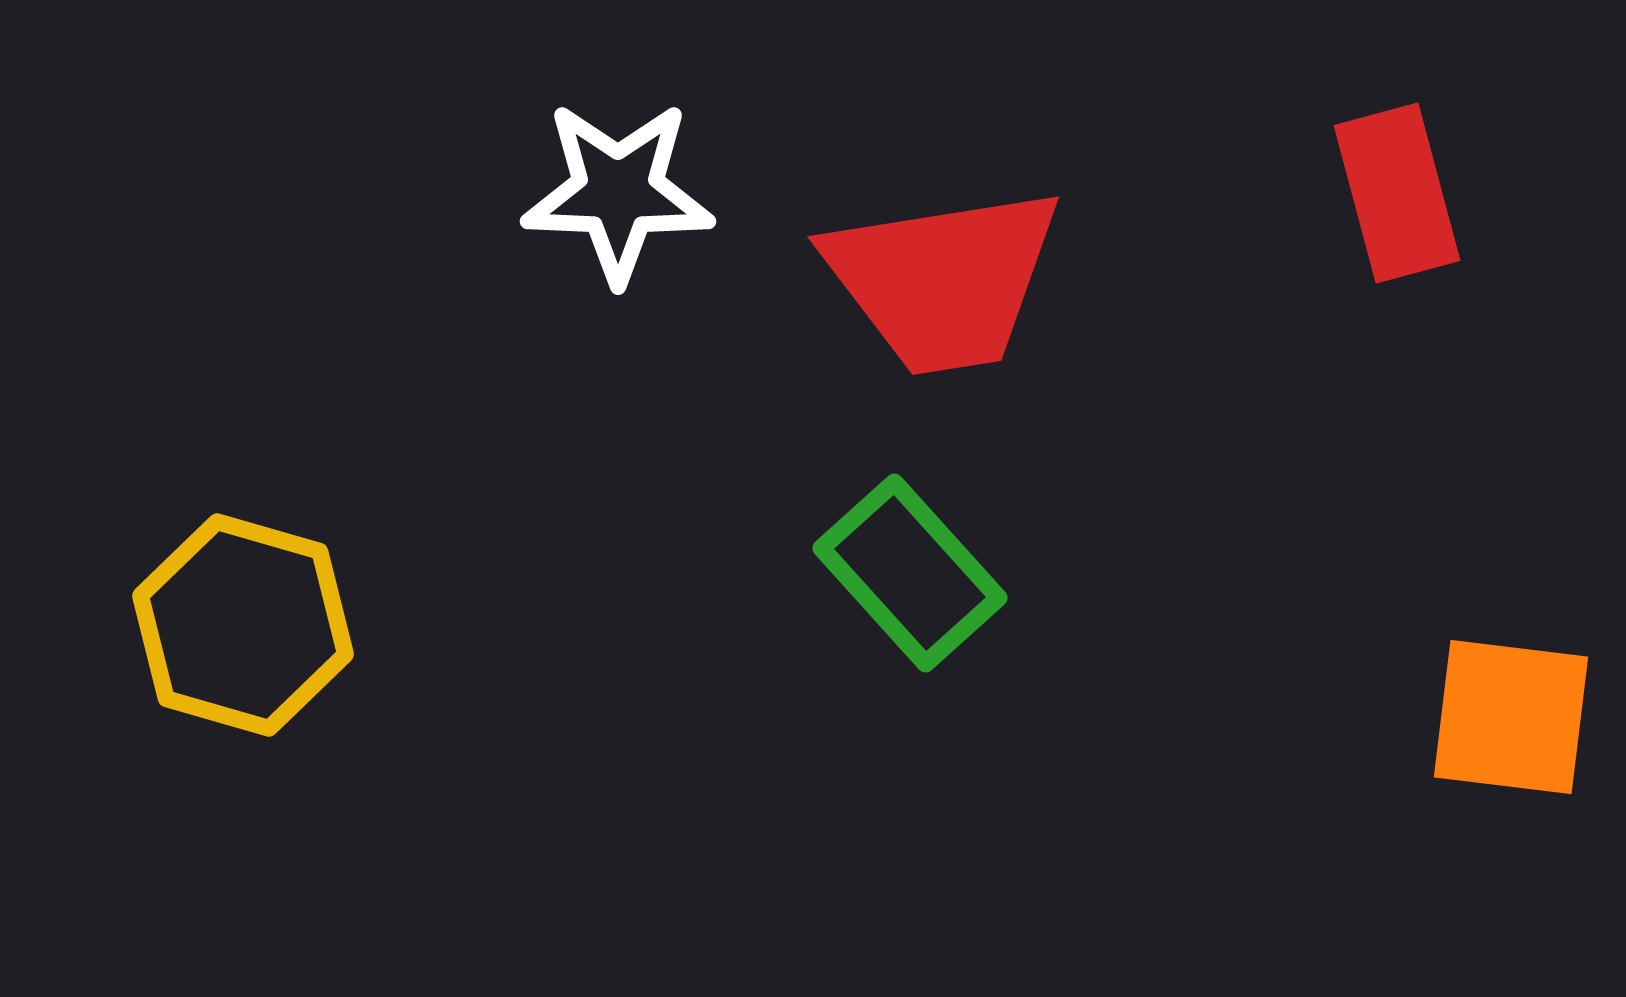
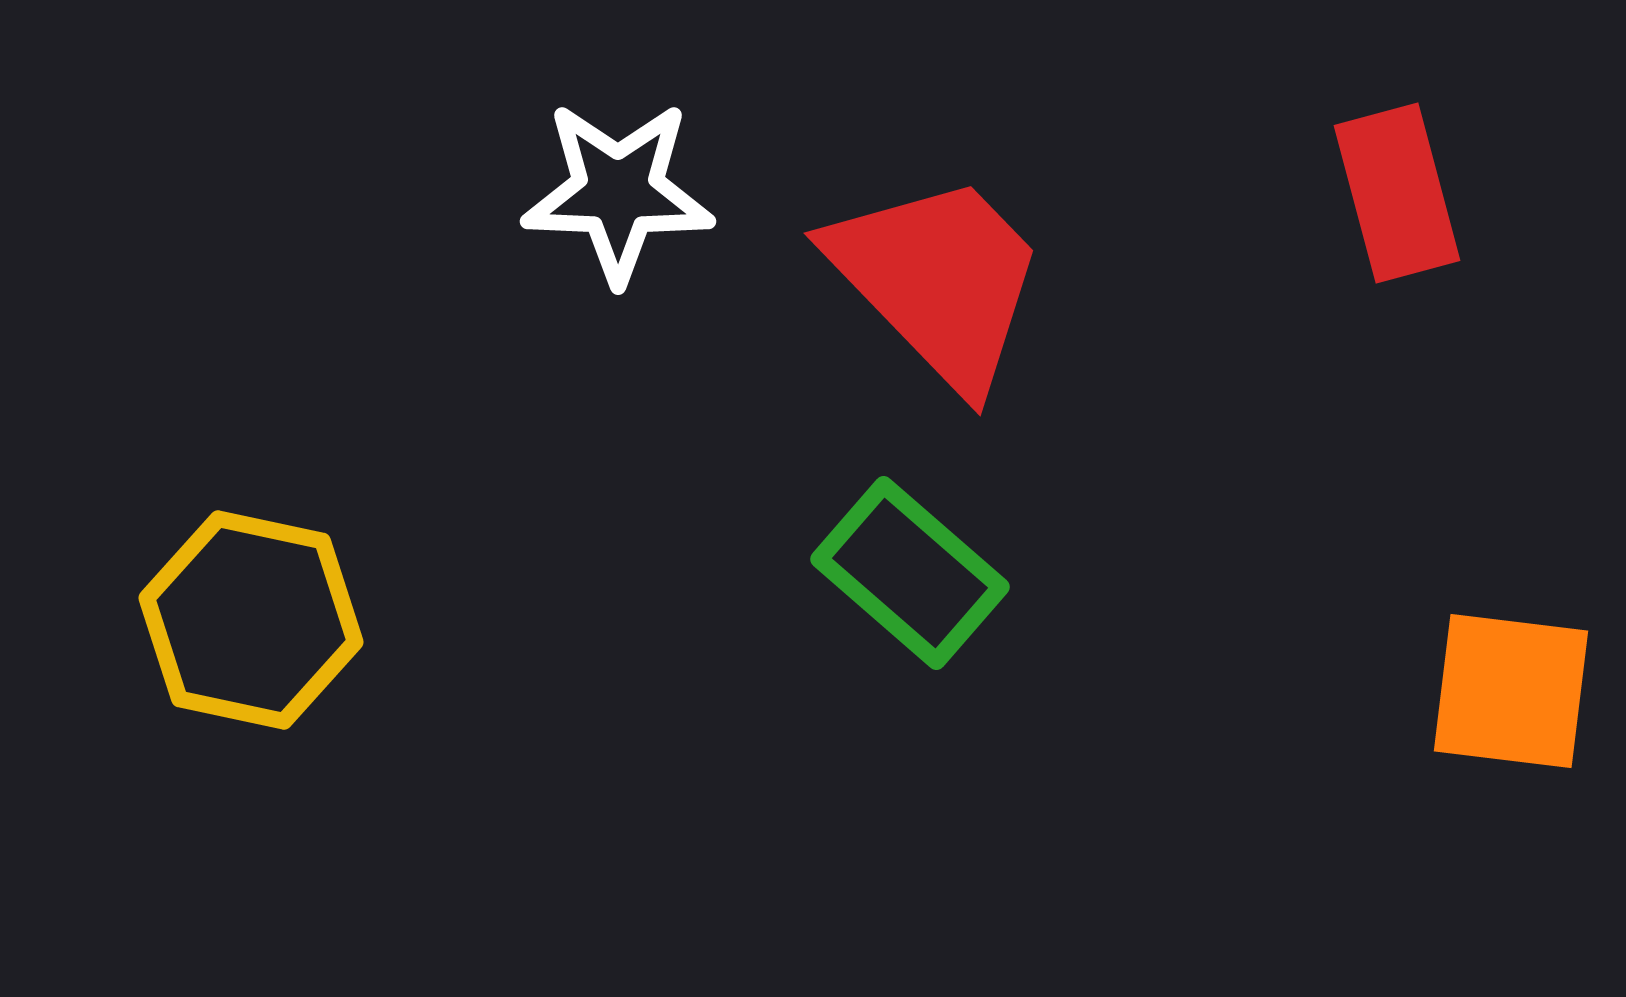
red trapezoid: moved 5 px left; rotated 125 degrees counterclockwise
green rectangle: rotated 7 degrees counterclockwise
yellow hexagon: moved 8 px right, 5 px up; rotated 4 degrees counterclockwise
orange square: moved 26 px up
